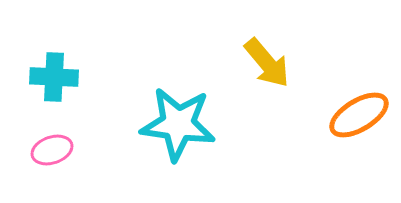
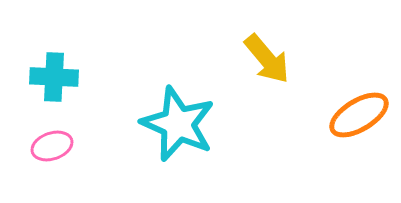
yellow arrow: moved 4 px up
cyan star: rotated 16 degrees clockwise
pink ellipse: moved 4 px up
